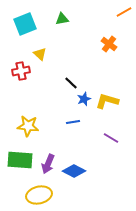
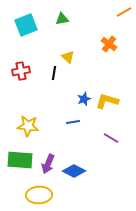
cyan square: moved 1 px right, 1 px down
yellow triangle: moved 28 px right, 3 px down
black line: moved 17 px left, 10 px up; rotated 56 degrees clockwise
yellow ellipse: rotated 10 degrees clockwise
